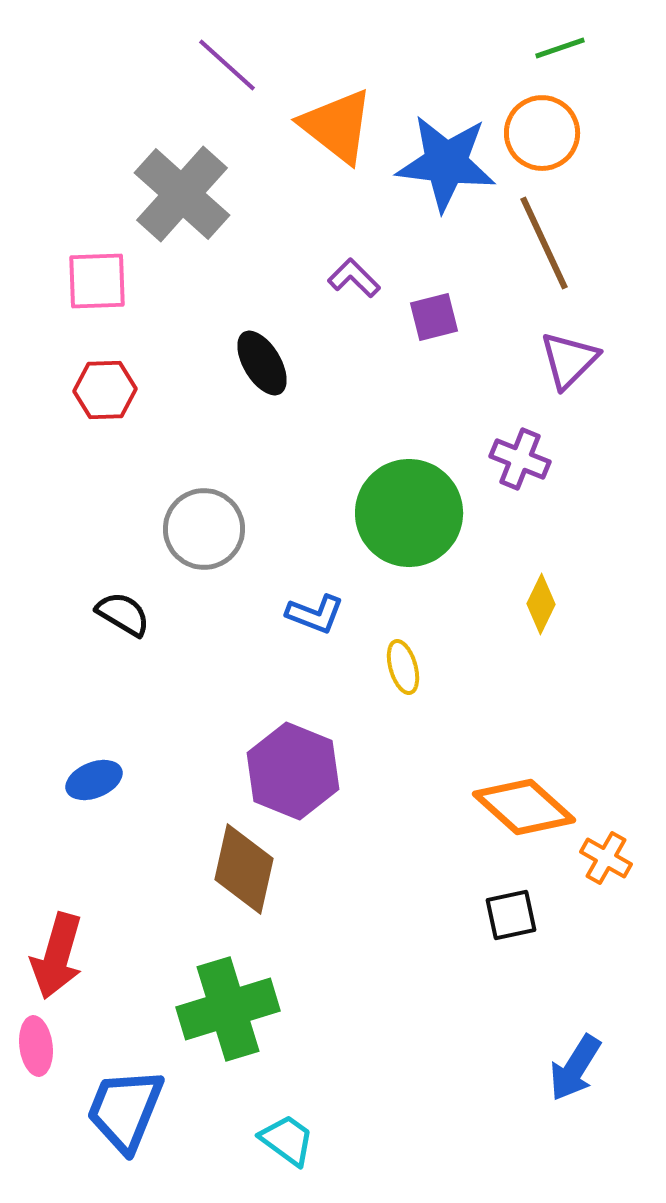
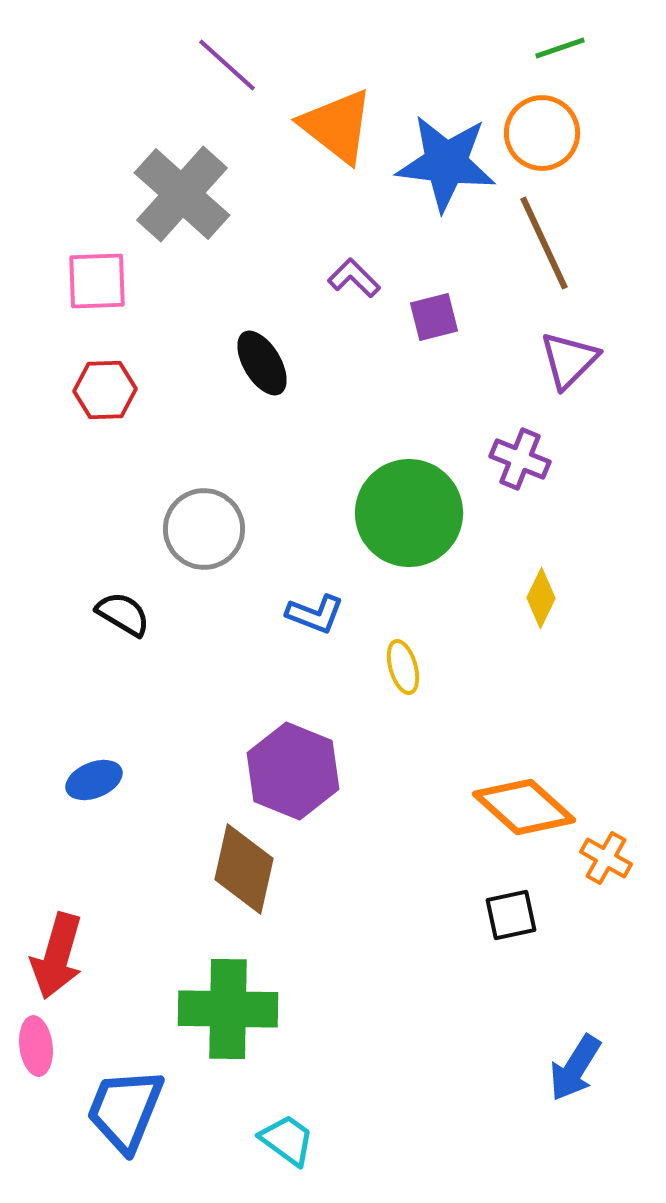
yellow diamond: moved 6 px up
green cross: rotated 18 degrees clockwise
